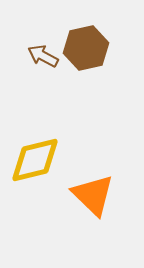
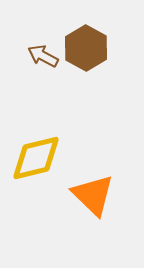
brown hexagon: rotated 18 degrees counterclockwise
yellow diamond: moved 1 px right, 2 px up
